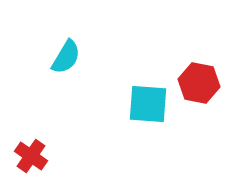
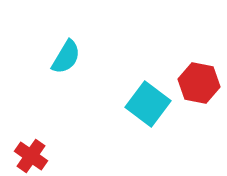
cyan square: rotated 33 degrees clockwise
